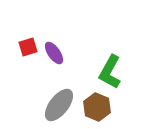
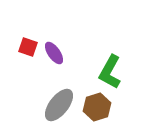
red square: rotated 36 degrees clockwise
brown hexagon: rotated 20 degrees clockwise
